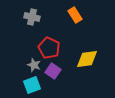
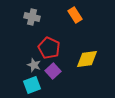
purple square: rotated 14 degrees clockwise
